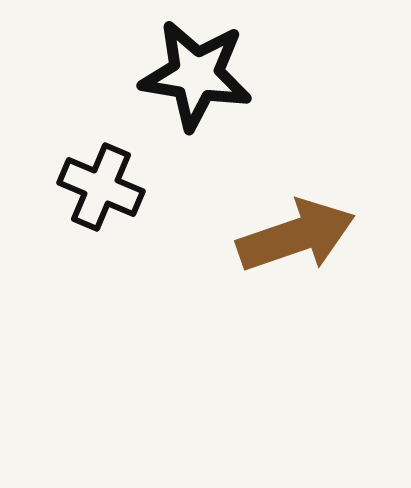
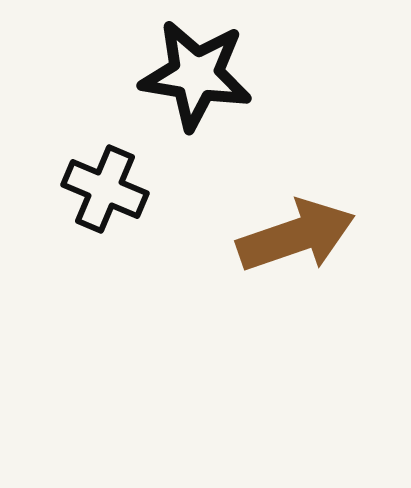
black cross: moved 4 px right, 2 px down
